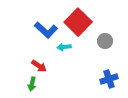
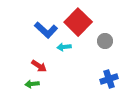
green arrow: rotated 72 degrees clockwise
